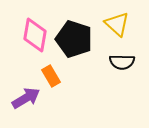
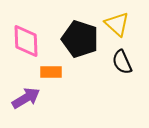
pink diamond: moved 9 px left, 6 px down; rotated 12 degrees counterclockwise
black pentagon: moved 6 px right
black semicircle: rotated 65 degrees clockwise
orange rectangle: moved 4 px up; rotated 60 degrees counterclockwise
